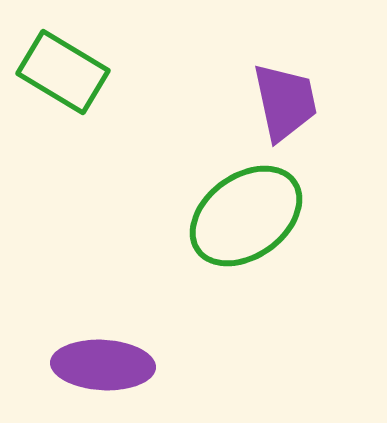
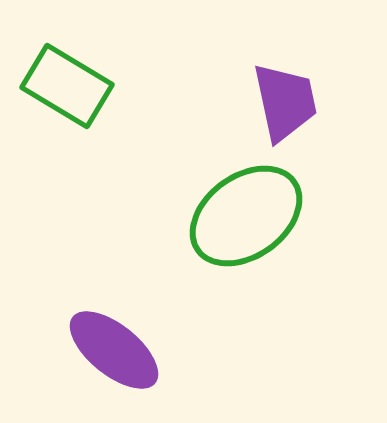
green rectangle: moved 4 px right, 14 px down
purple ellipse: moved 11 px right, 15 px up; rotated 36 degrees clockwise
